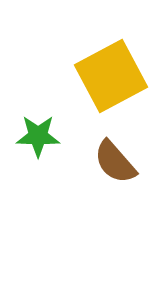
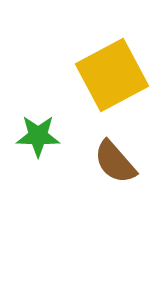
yellow square: moved 1 px right, 1 px up
